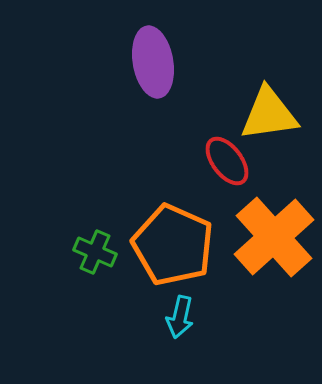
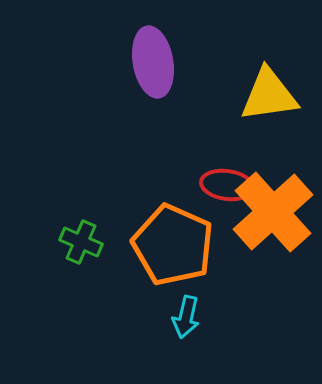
yellow triangle: moved 19 px up
red ellipse: moved 24 px down; rotated 45 degrees counterclockwise
orange cross: moved 1 px left, 25 px up
green cross: moved 14 px left, 10 px up
cyan arrow: moved 6 px right
